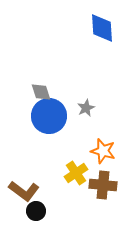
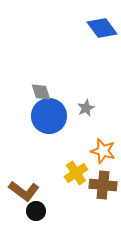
blue diamond: rotated 32 degrees counterclockwise
